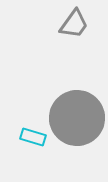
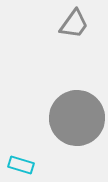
cyan rectangle: moved 12 px left, 28 px down
